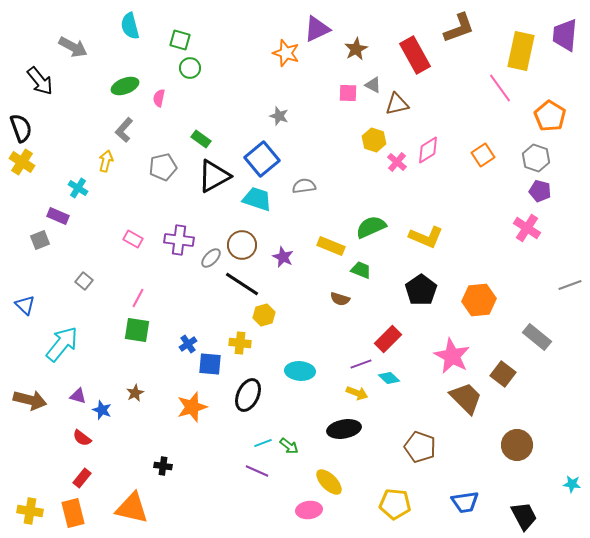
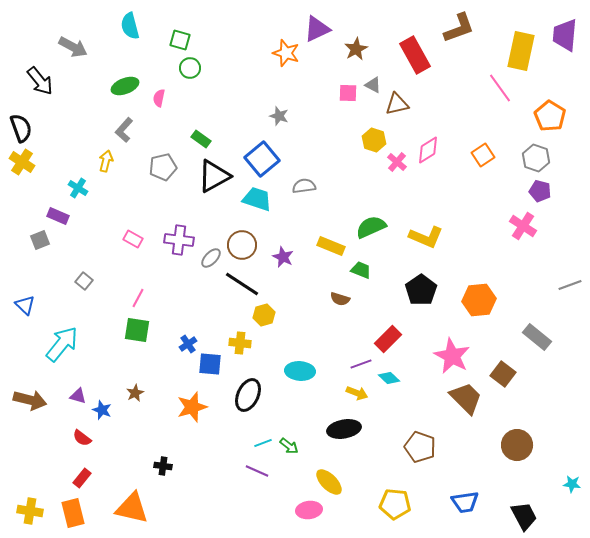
pink cross at (527, 228): moved 4 px left, 2 px up
